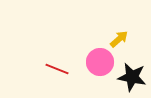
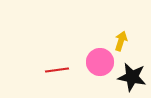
yellow arrow: moved 2 px right, 2 px down; rotated 30 degrees counterclockwise
red line: moved 1 px down; rotated 30 degrees counterclockwise
